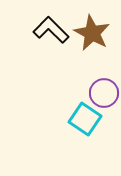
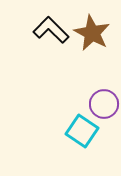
purple circle: moved 11 px down
cyan square: moved 3 px left, 12 px down
